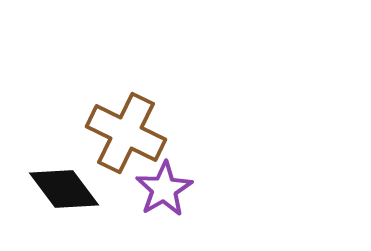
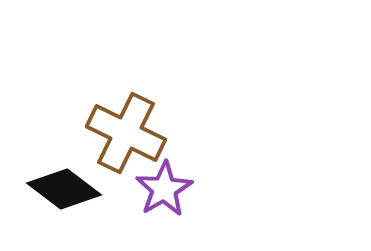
black diamond: rotated 16 degrees counterclockwise
